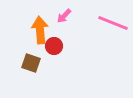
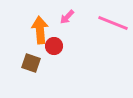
pink arrow: moved 3 px right, 1 px down
